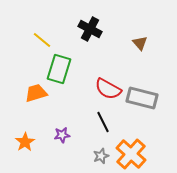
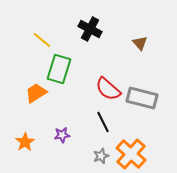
red semicircle: rotated 12 degrees clockwise
orange trapezoid: rotated 15 degrees counterclockwise
